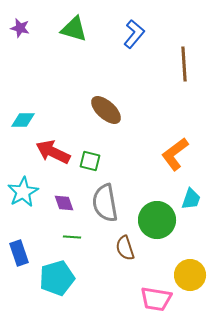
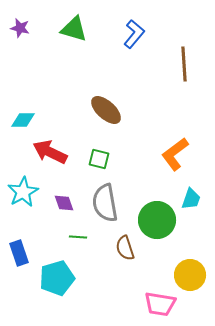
red arrow: moved 3 px left
green square: moved 9 px right, 2 px up
green line: moved 6 px right
pink trapezoid: moved 4 px right, 5 px down
